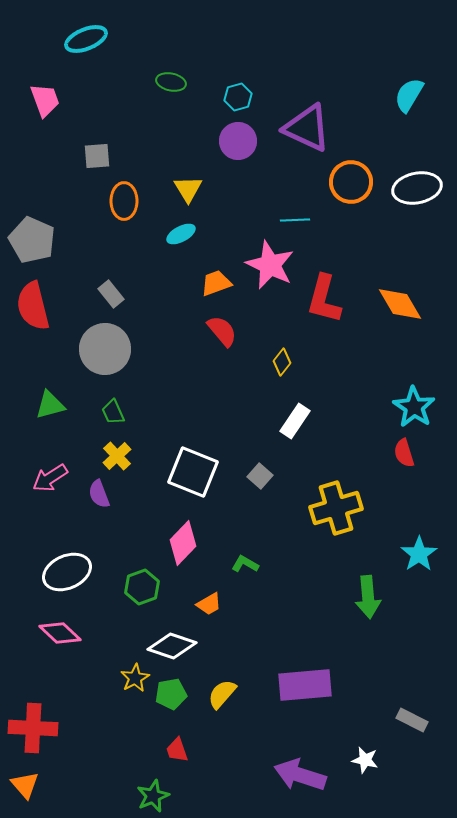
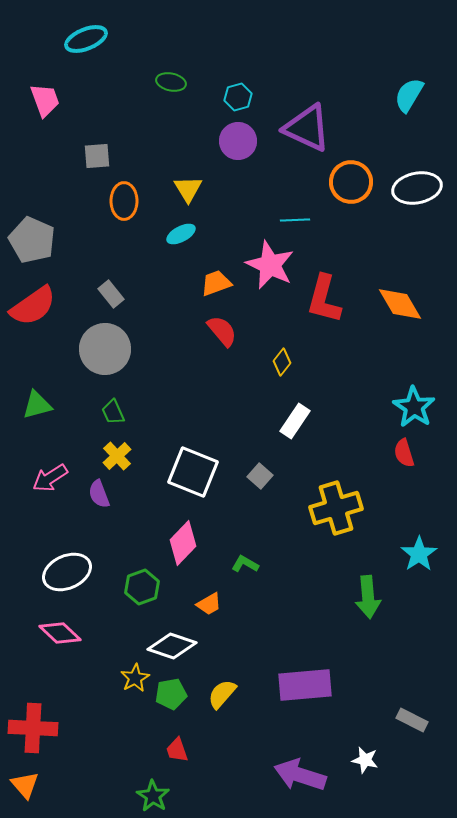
red semicircle at (33, 306): rotated 111 degrees counterclockwise
green triangle at (50, 405): moved 13 px left
green star at (153, 796): rotated 16 degrees counterclockwise
